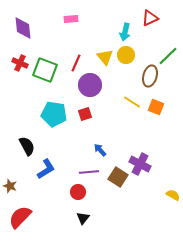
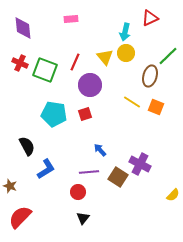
yellow circle: moved 2 px up
red line: moved 1 px left, 1 px up
yellow semicircle: rotated 104 degrees clockwise
